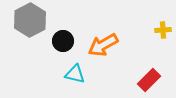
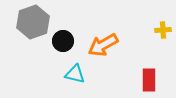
gray hexagon: moved 3 px right, 2 px down; rotated 8 degrees clockwise
red rectangle: rotated 45 degrees counterclockwise
